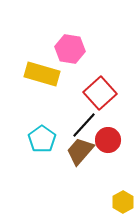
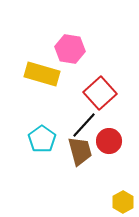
red circle: moved 1 px right, 1 px down
brown trapezoid: rotated 124 degrees clockwise
